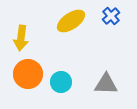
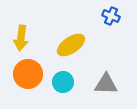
blue cross: rotated 24 degrees counterclockwise
yellow ellipse: moved 24 px down
cyan circle: moved 2 px right
